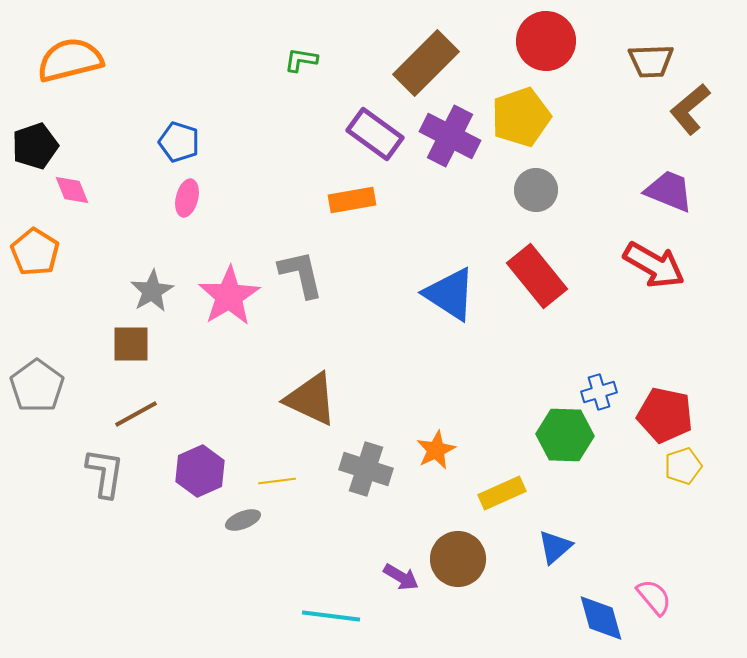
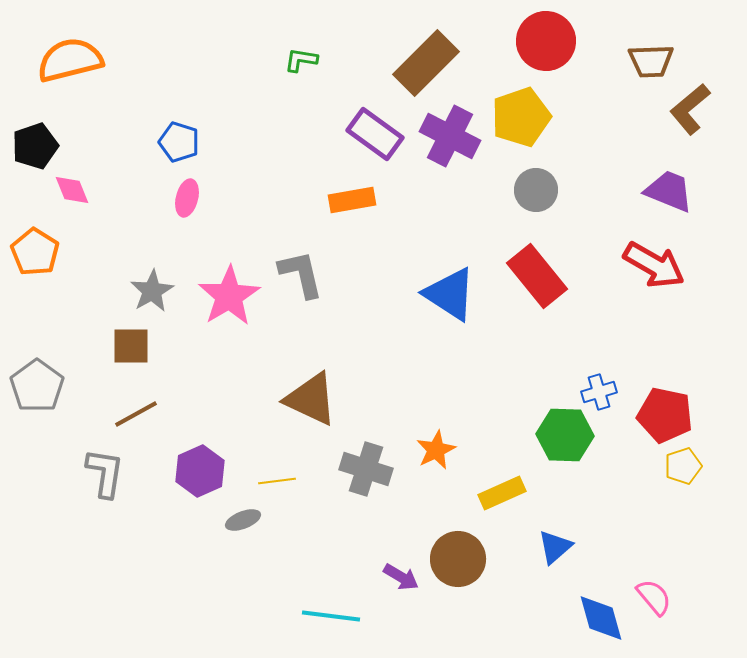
brown square at (131, 344): moved 2 px down
